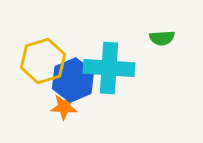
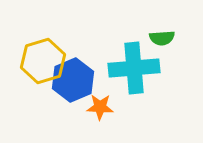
cyan cross: moved 25 px right; rotated 9 degrees counterclockwise
orange star: moved 36 px right
